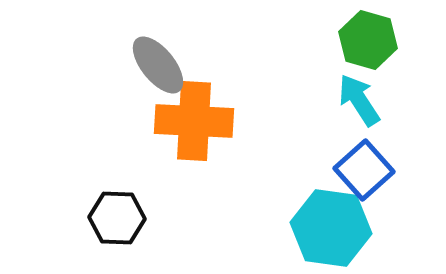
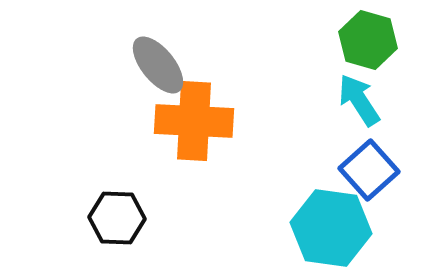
blue square: moved 5 px right
